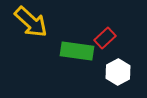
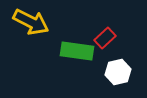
yellow arrow: rotated 15 degrees counterclockwise
white hexagon: rotated 15 degrees clockwise
